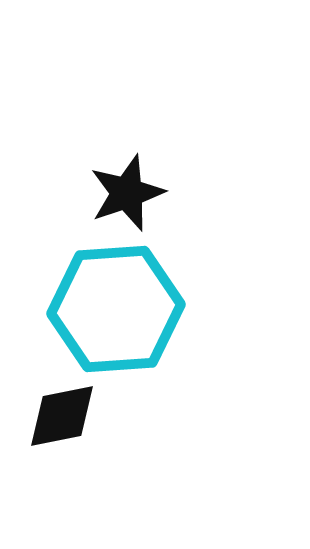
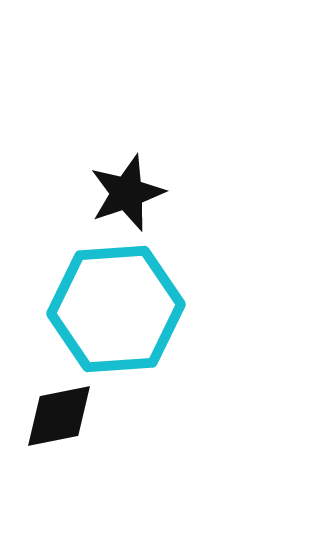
black diamond: moved 3 px left
